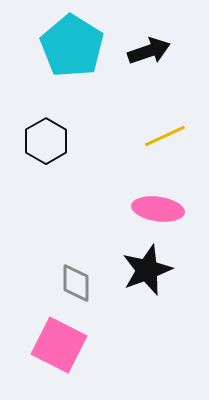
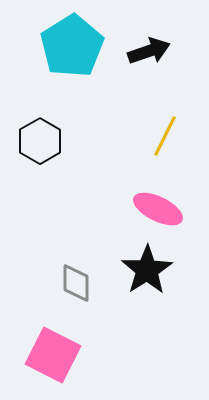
cyan pentagon: rotated 8 degrees clockwise
yellow line: rotated 39 degrees counterclockwise
black hexagon: moved 6 px left
pink ellipse: rotated 18 degrees clockwise
black star: rotated 12 degrees counterclockwise
pink square: moved 6 px left, 10 px down
